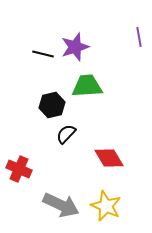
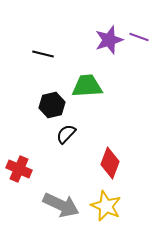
purple line: rotated 60 degrees counterclockwise
purple star: moved 34 px right, 7 px up
red diamond: moved 1 px right, 5 px down; rotated 52 degrees clockwise
